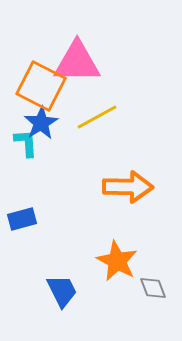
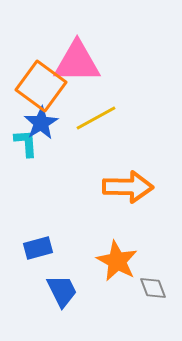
orange square: rotated 9 degrees clockwise
yellow line: moved 1 px left, 1 px down
blue rectangle: moved 16 px right, 29 px down
